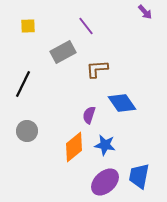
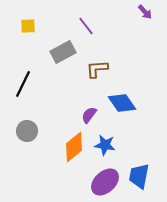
purple semicircle: rotated 18 degrees clockwise
